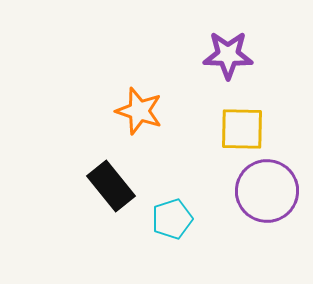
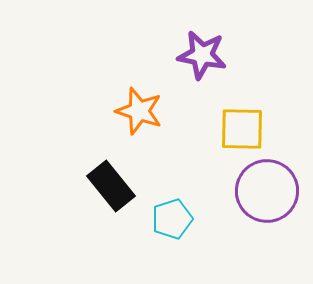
purple star: moved 26 px left; rotated 9 degrees clockwise
